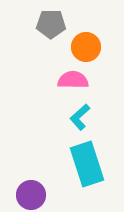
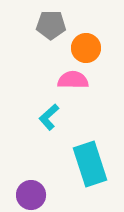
gray pentagon: moved 1 px down
orange circle: moved 1 px down
cyan L-shape: moved 31 px left
cyan rectangle: moved 3 px right
